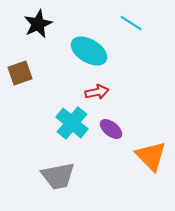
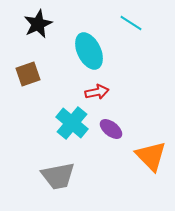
cyan ellipse: rotated 33 degrees clockwise
brown square: moved 8 px right, 1 px down
